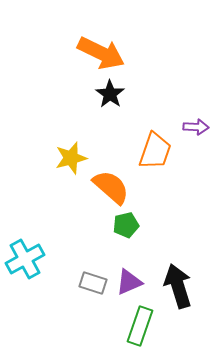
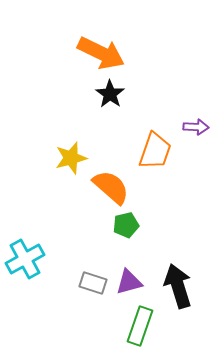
purple triangle: rotated 8 degrees clockwise
